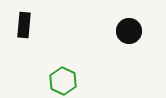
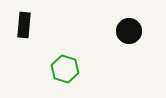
green hexagon: moved 2 px right, 12 px up; rotated 8 degrees counterclockwise
